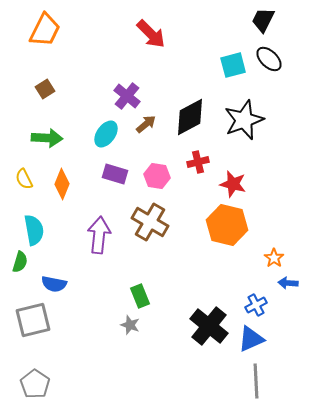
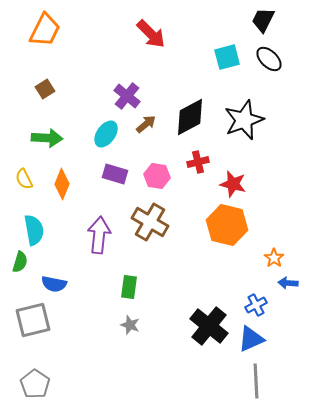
cyan square: moved 6 px left, 8 px up
green rectangle: moved 11 px left, 9 px up; rotated 30 degrees clockwise
